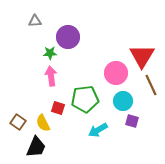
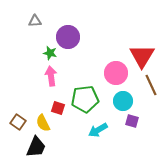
green star: rotated 16 degrees clockwise
